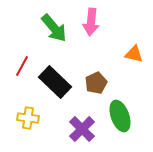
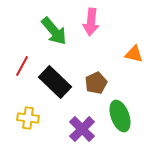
green arrow: moved 3 px down
